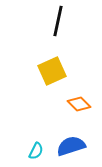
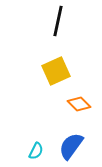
yellow square: moved 4 px right
blue semicircle: rotated 36 degrees counterclockwise
